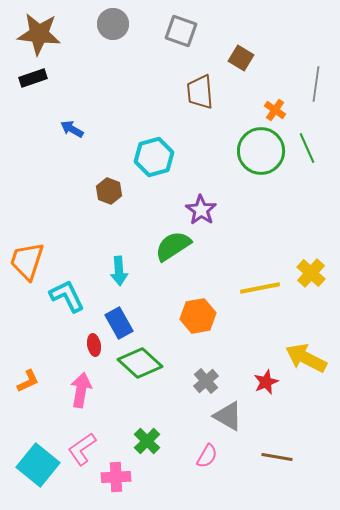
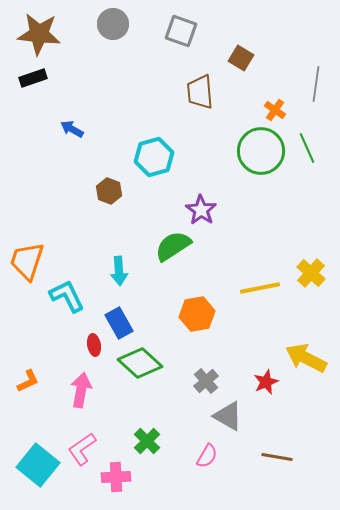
orange hexagon: moved 1 px left, 2 px up
